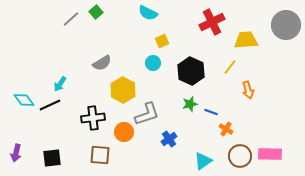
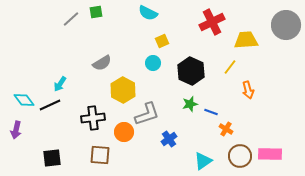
green square: rotated 32 degrees clockwise
purple arrow: moved 23 px up
